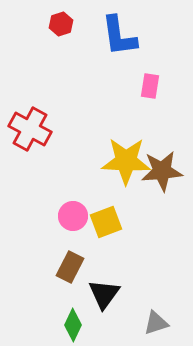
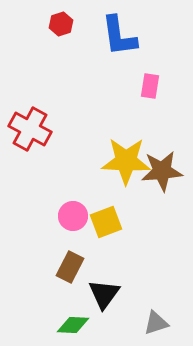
green diamond: rotated 68 degrees clockwise
